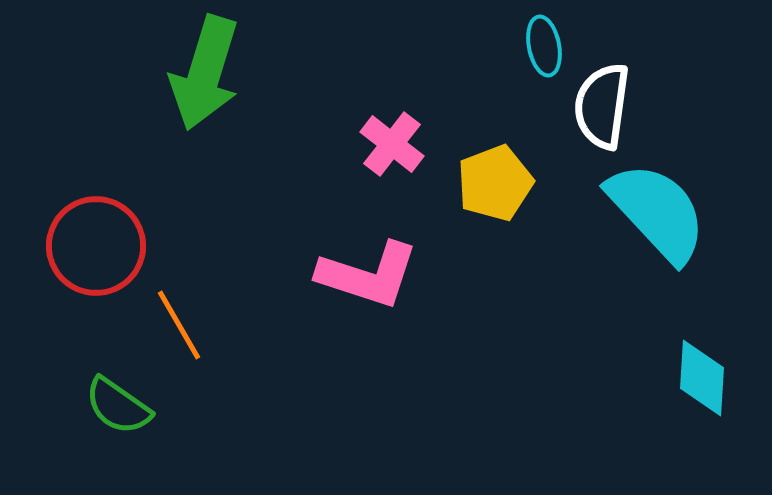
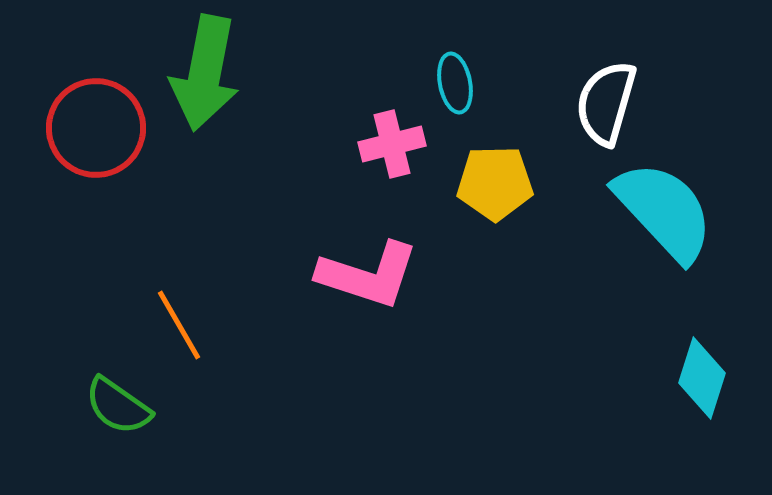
cyan ellipse: moved 89 px left, 37 px down
green arrow: rotated 6 degrees counterclockwise
white semicircle: moved 4 px right, 3 px up; rotated 8 degrees clockwise
pink cross: rotated 38 degrees clockwise
yellow pentagon: rotated 20 degrees clockwise
cyan semicircle: moved 7 px right, 1 px up
red circle: moved 118 px up
cyan diamond: rotated 14 degrees clockwise
